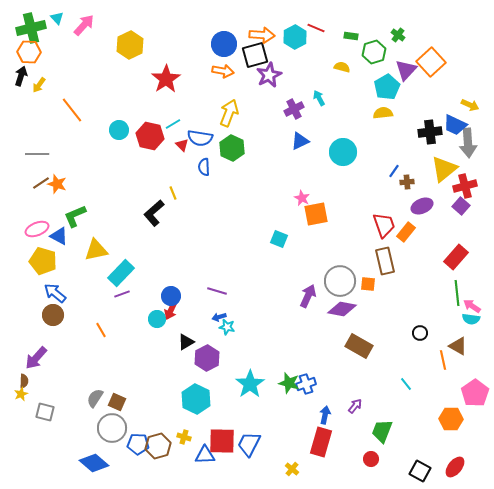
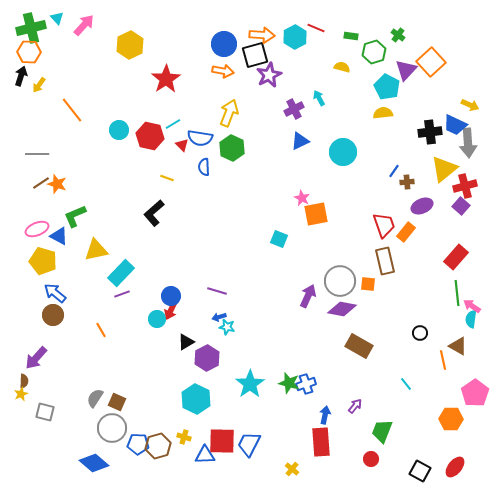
cyan pentagon at (387, 87): rotated 15 degrees counterclockwise
yellow line at (173, 193): moved 6 px left, 15 px up; rotated 48 degrees counterclockwise
cyan semicircle at (471, 319): rotated 90 degrees clockwise
red rectangle at (321, 442): rotated 20 degrees counterclockwise
